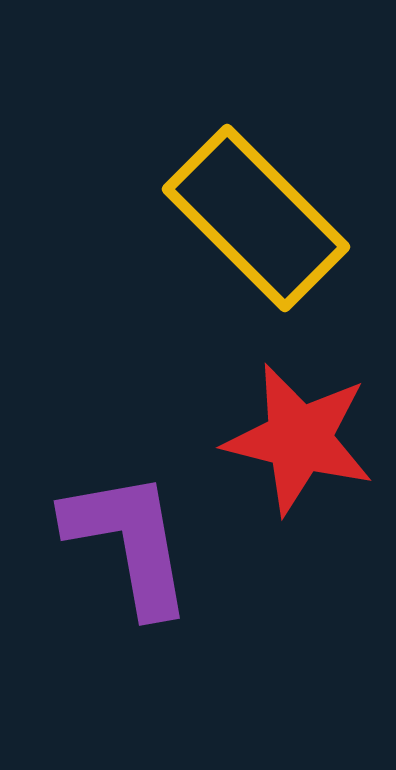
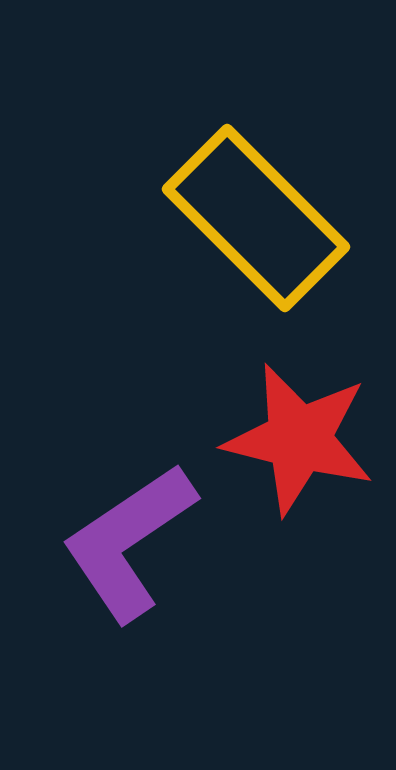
purple L-shape: rotated 114 degrees counterclockwise
